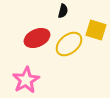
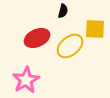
yellow square: moved 1 px left, 1 px up; rotated 15 degrees counterclockwise
yellow ellipse: moved 1 px right, 2 px down
